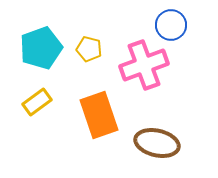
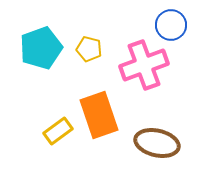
yellow rectangle: moved 21 px right, 29 px down
